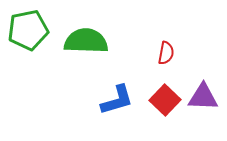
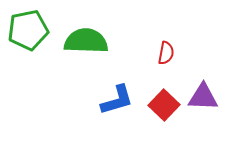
red square: moved 1 px left, 5 px down
